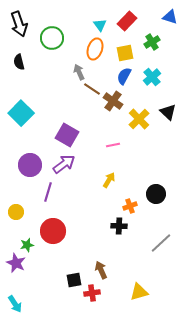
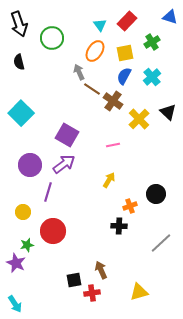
orange ellipse: moved 2 px down; rotated 15 degrees clockwise
yellow circle: moved 7 px right
